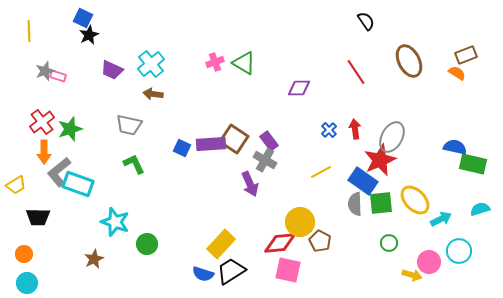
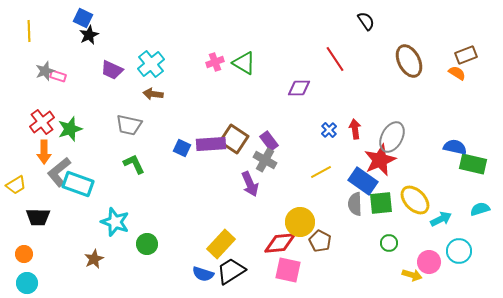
red line at (356, 72): moved 21 px left, 13 px up
